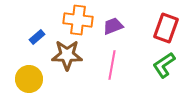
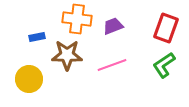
orange cross: moved 1 px left, 1 px up
blue rectangle: rotated 28 degrees clockwise
pink line: rotated 60 degrees clockwise
